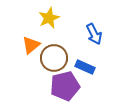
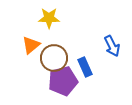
yellow star: rotated 25 degrees clockwise
blue arrow: moved 18 px right, 12 px down
blue rectangle: rotated 42 degrees clockwise
purple pentagon: moved 2 px left, 5 px up
